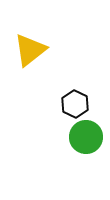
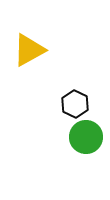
yellow triangle: moved 1 px left; rotated 9 degrees clockwise
